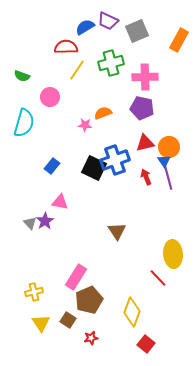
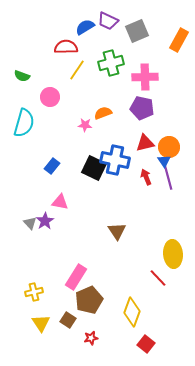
blue cross: rotated 32 degrees clockwise
